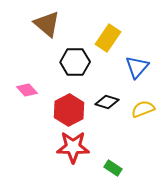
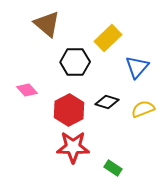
yellow rectangle: rotated 12 degrees clockwise
